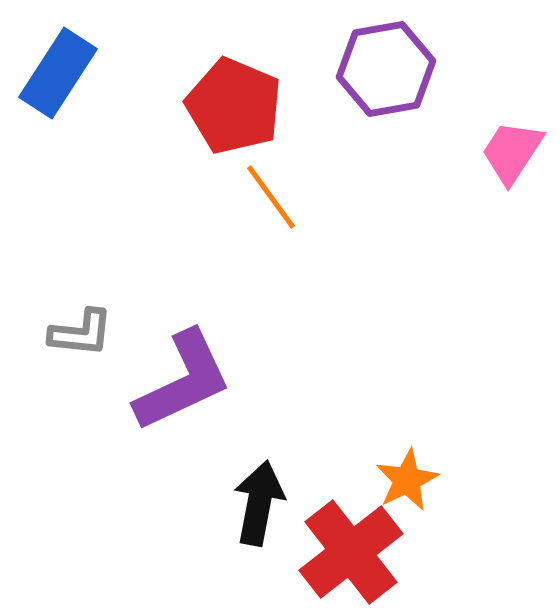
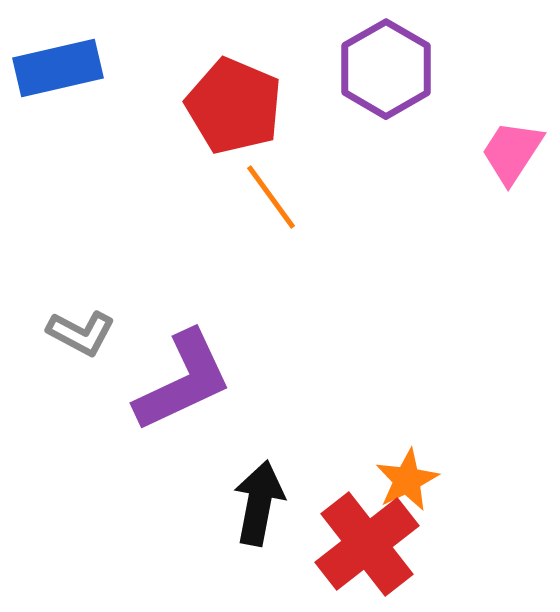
purple hexagon: rotated 20 degrees counterclockwise
blue rectangle: moved 5 px up; rotated 44 degrees clockwise
gray L-shape: rotated 22 degrees clockwise
red cross: moved 16 px right, 8 px up
